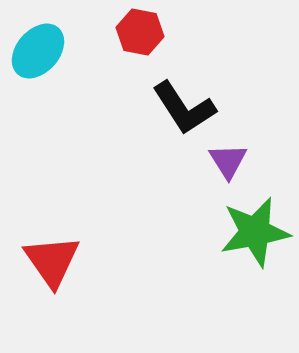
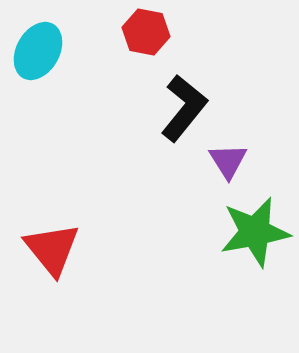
red hexagon: moved 6 px right
cyan ellipse: rotated 12 degrees counterclockwise
black L-shape: rotated 108 degrees counterclockwise
red triangle: moved 12 px up; rotated 4 degrees counterclockwise
